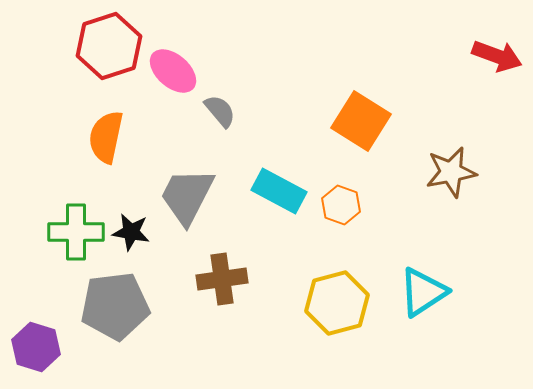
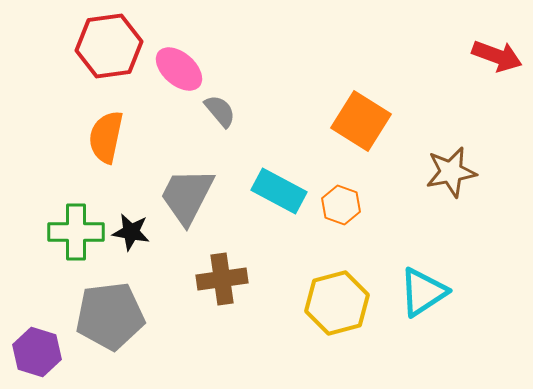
red hexagon: rotated 10 degrees clockwise
pink ellipse: moved 6 px right, 2 px up
gray pentagon: moved 5 px left, 10 px down
purple hexagon: moved 1 px right, 5 px down
